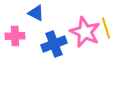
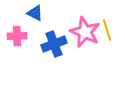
blue triangle: moved 1 px left
yellow line: moved 1 px right, 2 px down
pink cross: moved 2 px right
